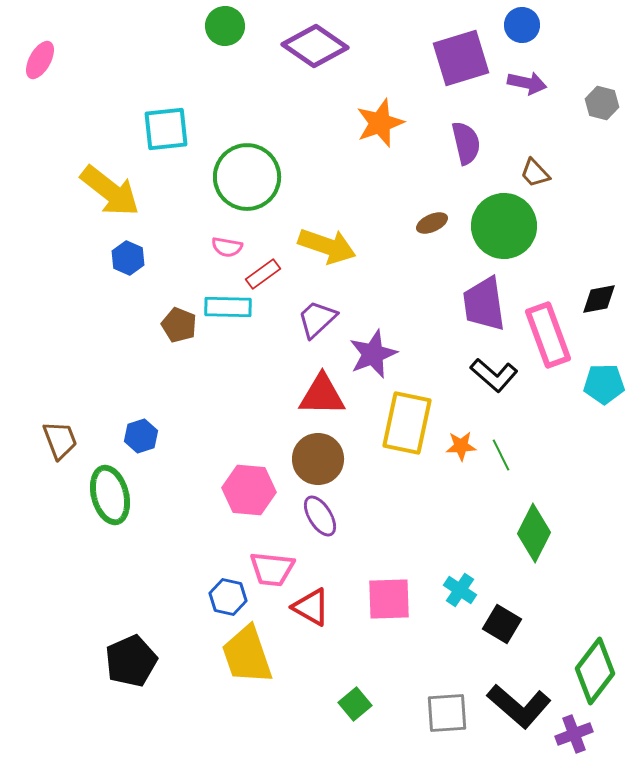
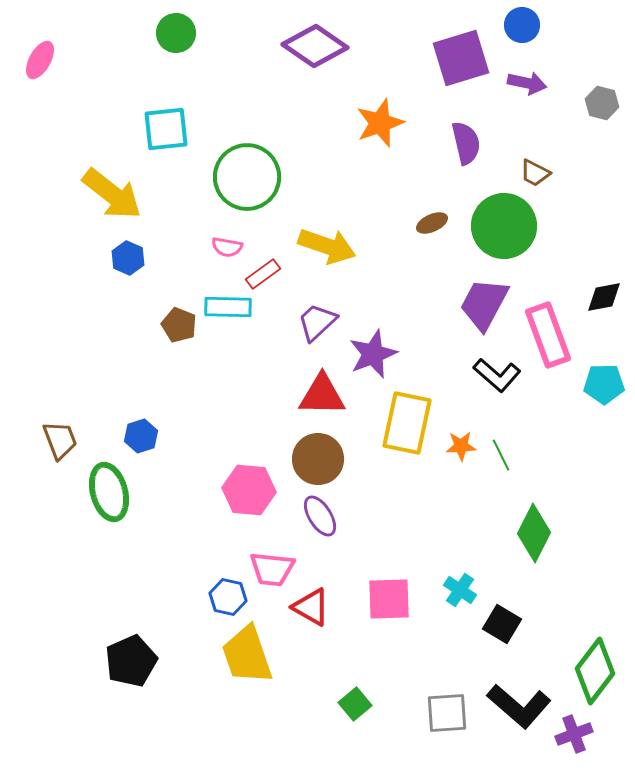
green circle at (225, 26): moved 49 px left, 7 px down
brown trapezoid at (535, 173): rotated 20 degrees counterclockwise
yellow arrow at (110, 191): moved 2 px right, 3 px down
black diamond at (599, 299): moved 5 px right, 2 px up
purple trapezoid at (484, 304): rotated 36 degrees clockwise
purple trapezoid at (317, 319): moved 3 px down
black L-shape at (494, 375): moved 3 px right
green ellipse at (110, 495): moved 1 px left, 3 px up
